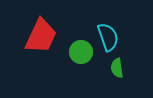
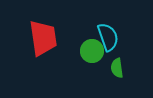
red trapezoid: moved 2 px right, 2 px down; rotated 33 degrees counterclockwise
green circle: moved 11 px right, 1 px up
